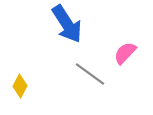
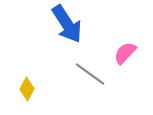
yellow diamond: moved 7 px right, 3 px down
